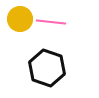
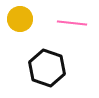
pink line: moved 21 px right, 1 px down
